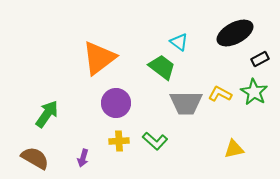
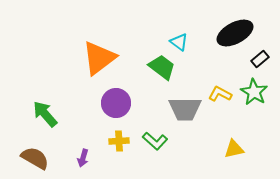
black rectangle: rotated 12 degrees counterclockwise
gray trapezoid: moved 1 px left, 6 px down
green arrow: moved 2 px left; rotated 76 degrees counterclockwise
